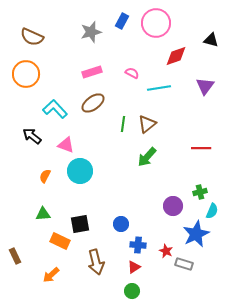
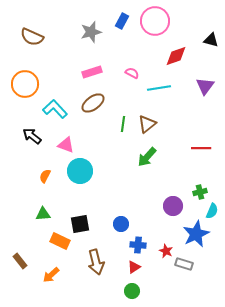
pink circle: moved 1 px left, 2 px up
orange circle: moved 1 px left, 10 px down
brown rectangle: moved 5 px right, 5 px down; rotated 14 degrees counterclockwise
